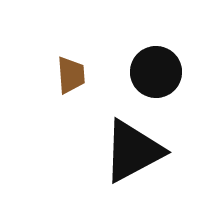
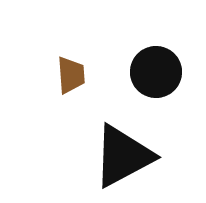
black triangle: moved 10 px left, 5 px down
